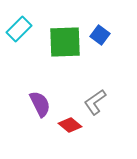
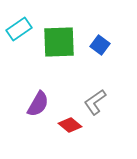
cyan rectangle: rotated 10 degrees clockwise
blue square: moved 10 px down
green square: moved 6 px left
purple semicircle: moved 2 px left; rotated 56 degrees clockwise
